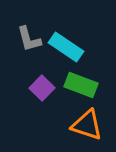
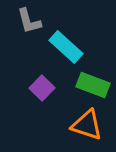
gray L-shape: moved 18 px up
cyan rectangle: rotated 8 degrees clockwise
green rectangle: moved 12 px right
